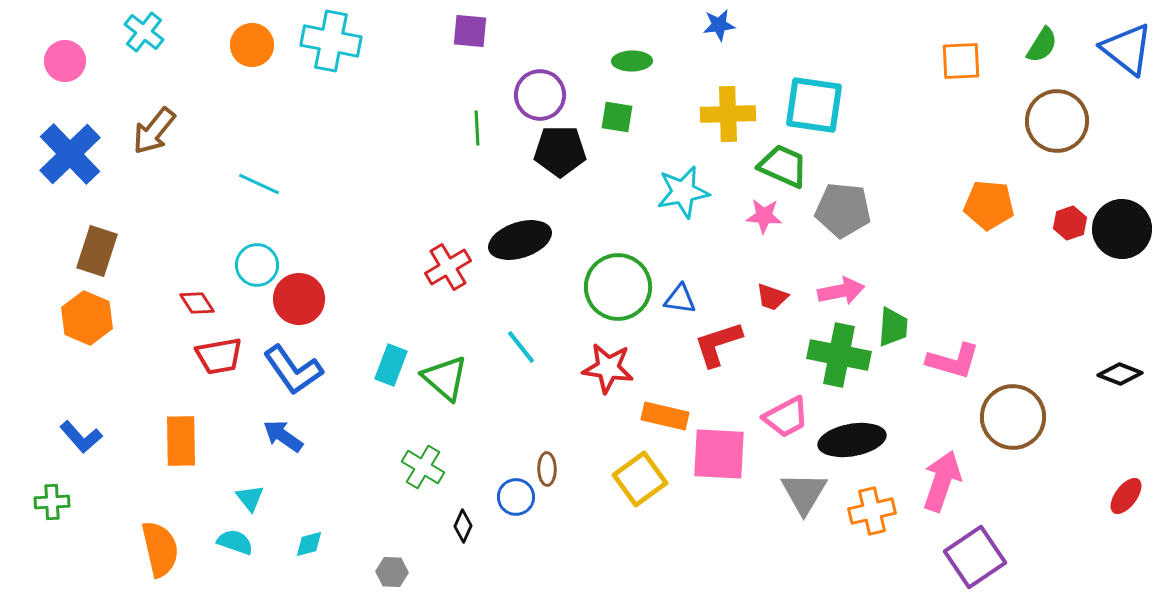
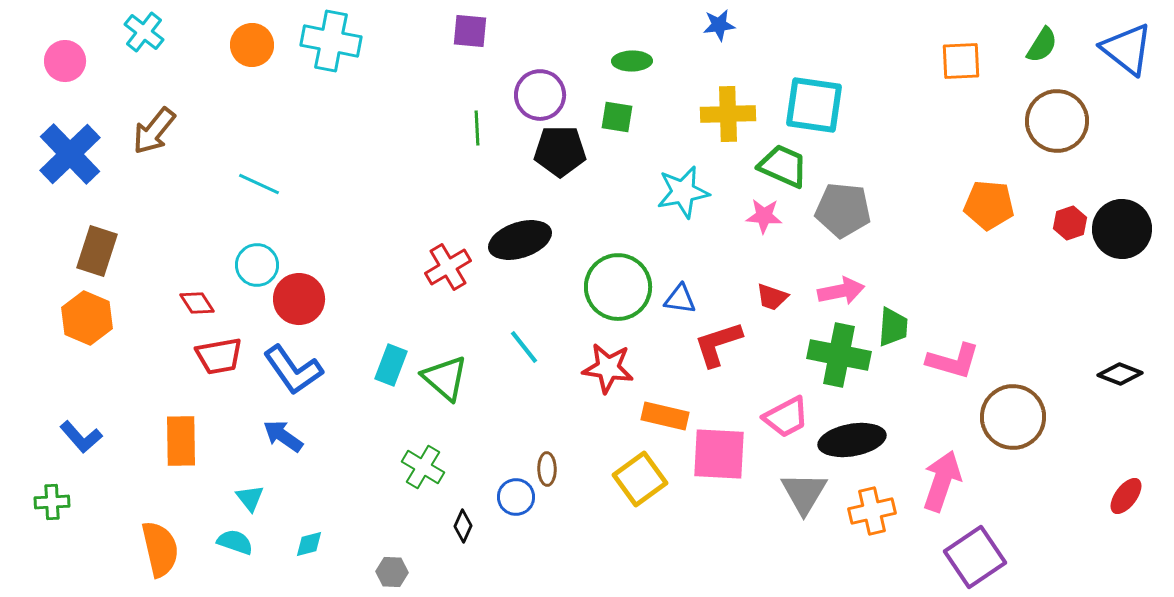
cyan line at (521, 347): moved 3 px right
